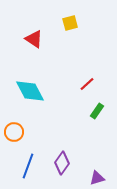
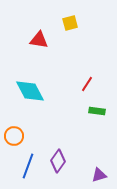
red triangle: moved 5 px right, 1 px down; rotated 24 degrees counterclockwise
red line: rotated 14 degrees counterclockwise
green rectangle: rotated 63 degrees clockwise
orange circle: moved 4 px down
purple diamond: moved 4 px left, 2 px up
purple triangle: moved 2 px right, 3 px up
